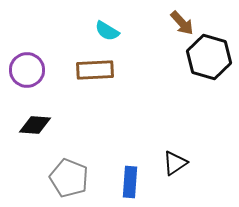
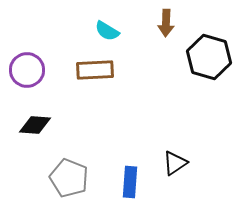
brown arrow: moved 16 px left; rotated 44 degrees clockwise
